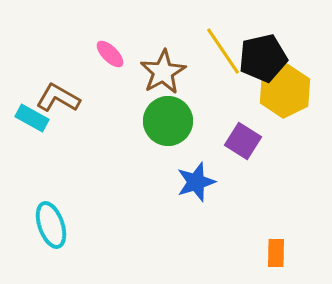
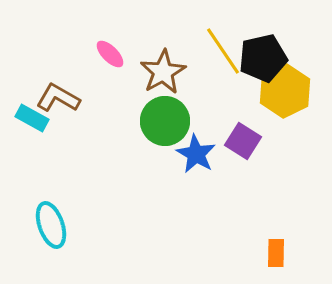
green circle: moved 3 px left
blue star: moved 28 px up; rotated 24 degrees counterclockwise
